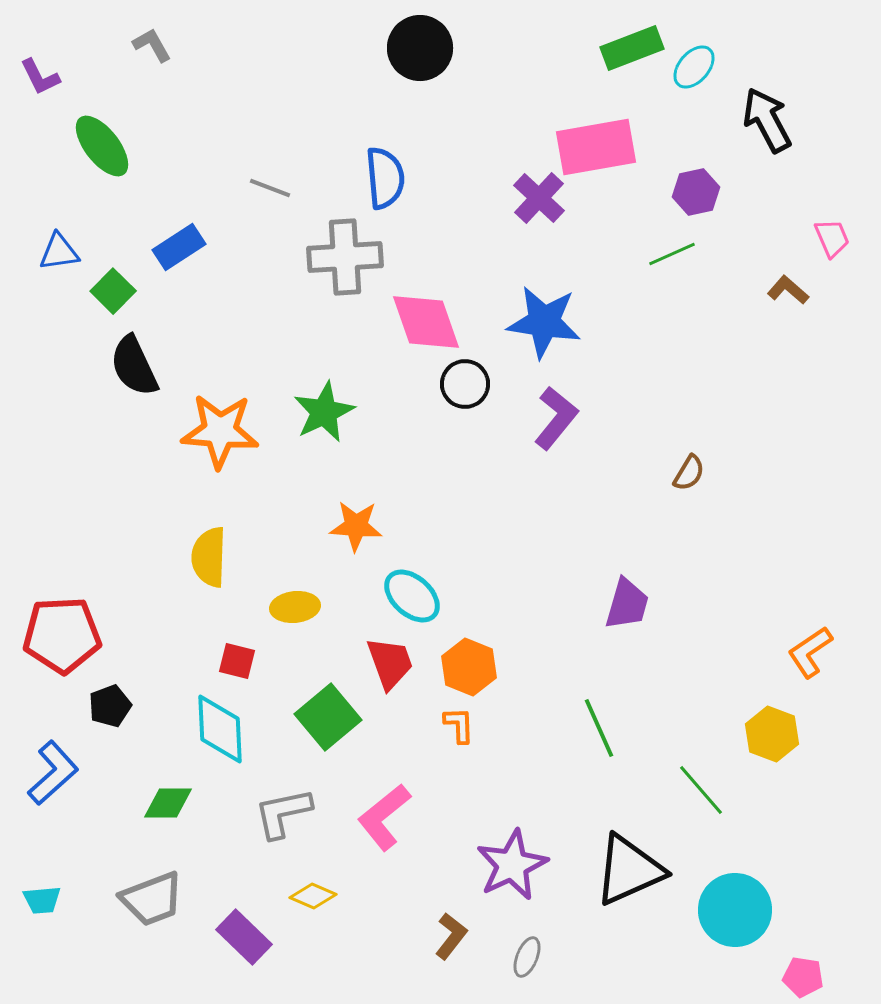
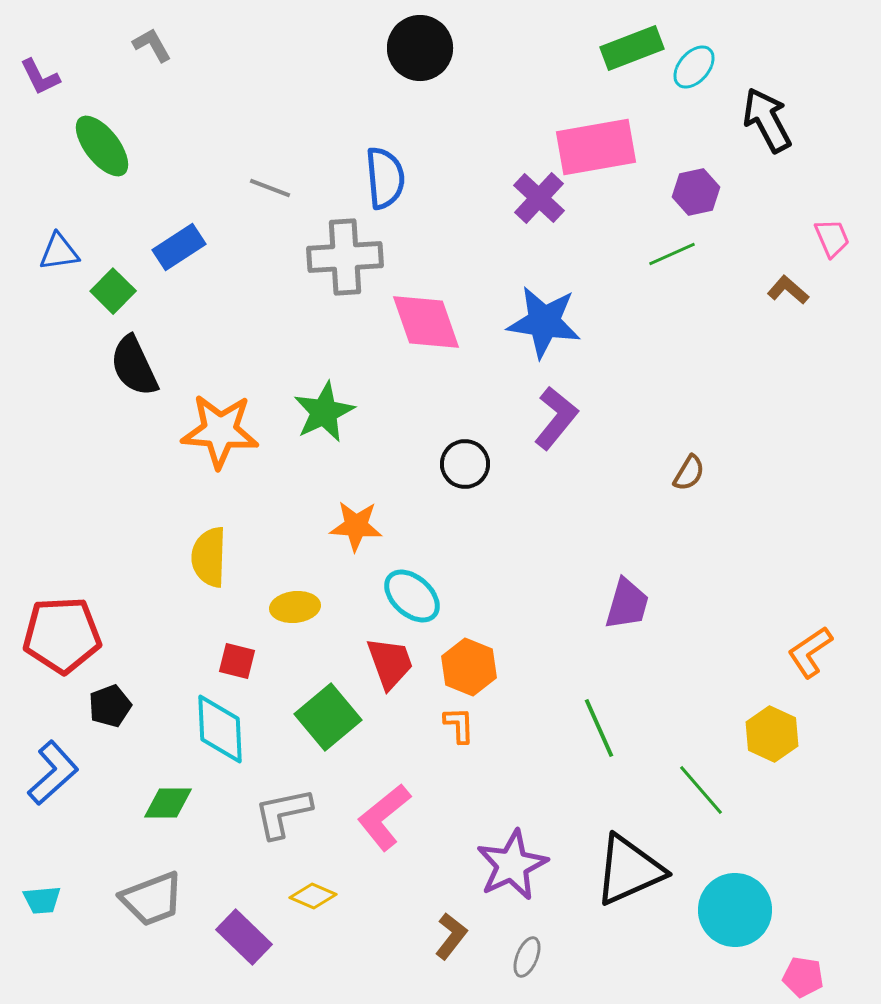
black circle at (465, 384): moved 80 px down
yellow hexagon at (772, 734): rotated 4 degrees clockwise
